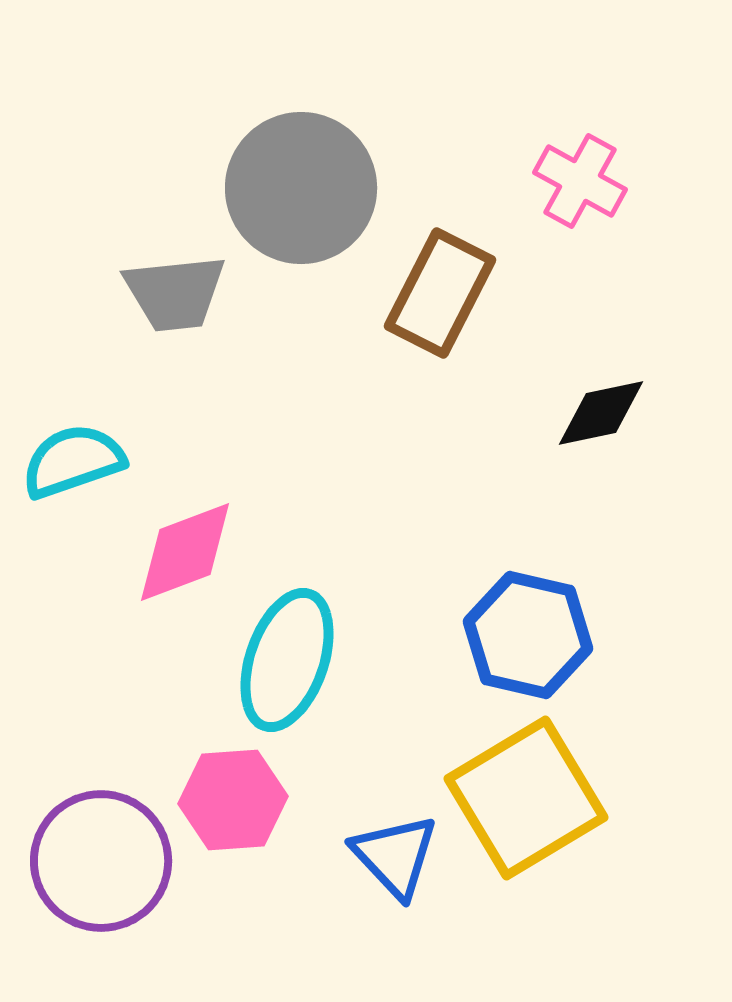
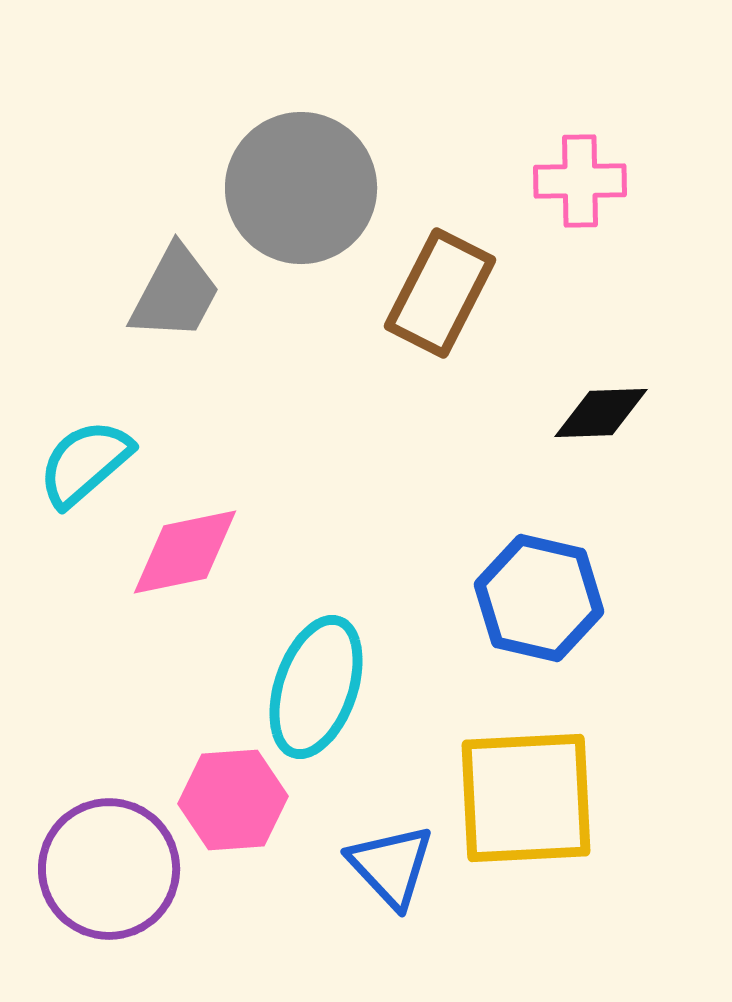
pink cross: rotated 30 degrees counterclockwise
gray trapezoid: rotated 56 degrees counterclockwise
black diamond: rotated 10 degrees clockwise
cyan semicircle: moved 12 px right, 2 px down; rotated 22 degrees counterclockwise
pink diamond: rotated 9 degrees clockwise
blue hexagon: moved 11 px right, 37 px up
cyan ellipse: moved 29 px right, 27 px down
yellow square: rotated 28 degrees clockwise
blue triangle: moved 4 px left, 10 px down
purple circle: moved 8 px right, 8 px down
